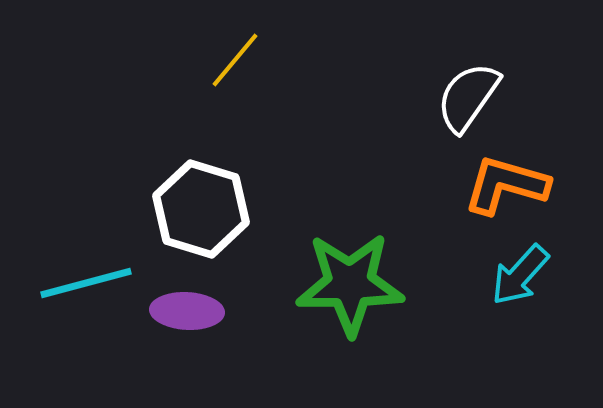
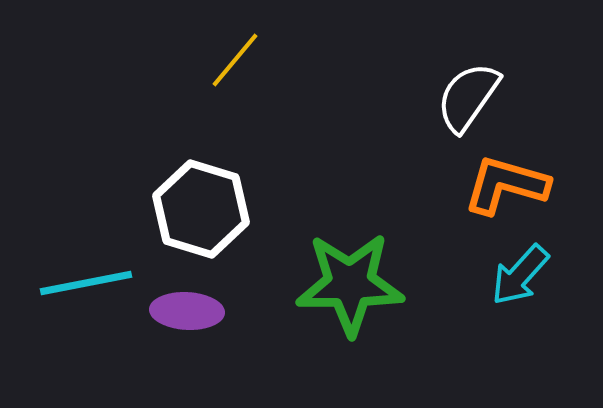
cyan line: rotated 4 degrees clockwise
